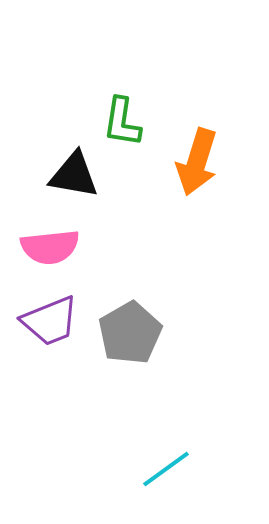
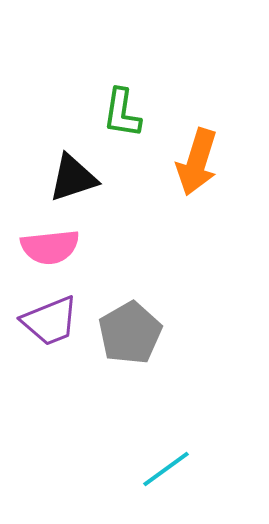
green L-shape: moved 9 px up
black triangle: moved 1 px left, 3 px down; rotated 28 degrees counterclockwise
